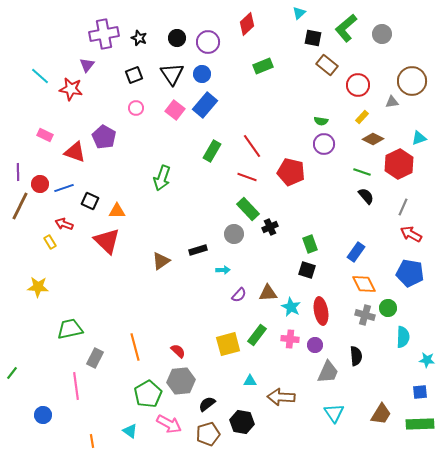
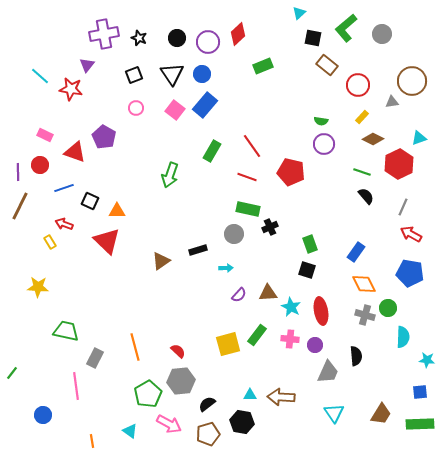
red diamond at (247, 24): moved 9 px left, 10 px down
green arrow at (162, 178): moved 8 px right, 3 px up
red circle at (40, 184): moved 19 px up
green rectangle at (248, 209): rotated 35 degrees counterclockwise
cyan arrow at (223, 270): moved 3 px right, 2 px up
green trapezoid at (70, 329): moved 4 px left, 2 px down; rotated 24 degrees clockwise
cyan triangle at (250, 381): moved 14 px down
